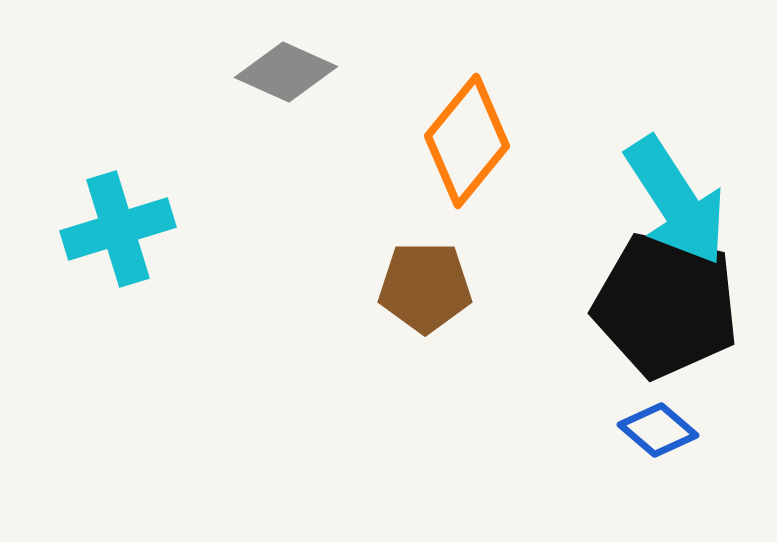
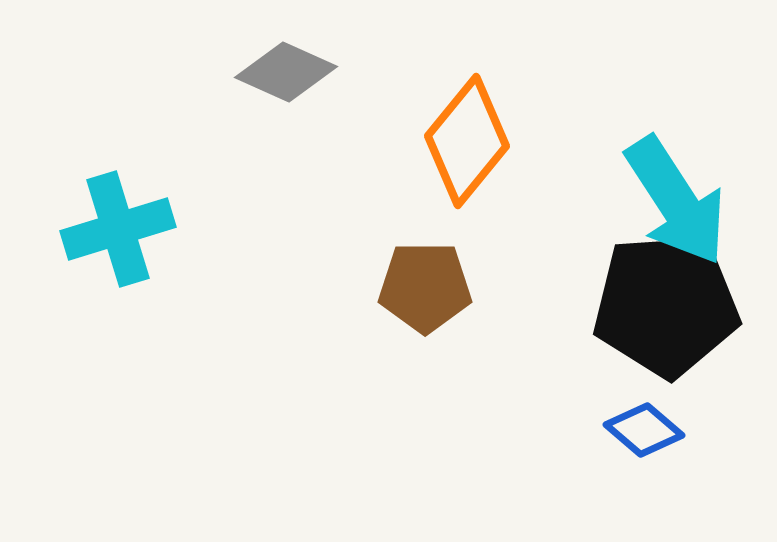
black pentagon: rotated 16 degrees counterclockwise
blue diamond: moved 14 px left
